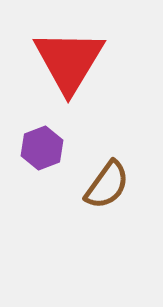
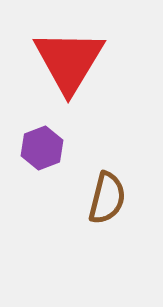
brown semicircle: moved 13 px down; rotated 22 degrees counterclockwise
